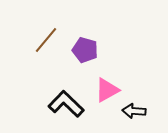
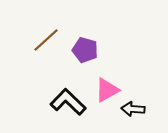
brown line: rotated 8 degrees clockwise
black L-shape: moved 2 px right, 2 px up
black arrow: moved 1 px left, 2 px up
